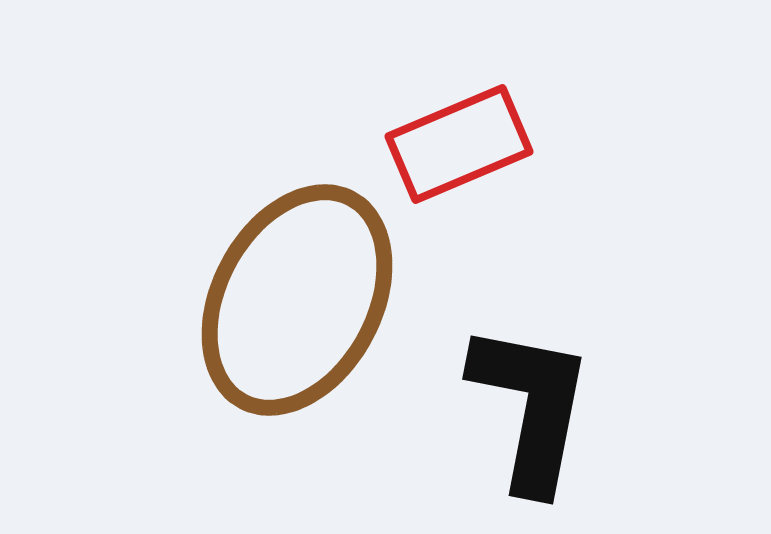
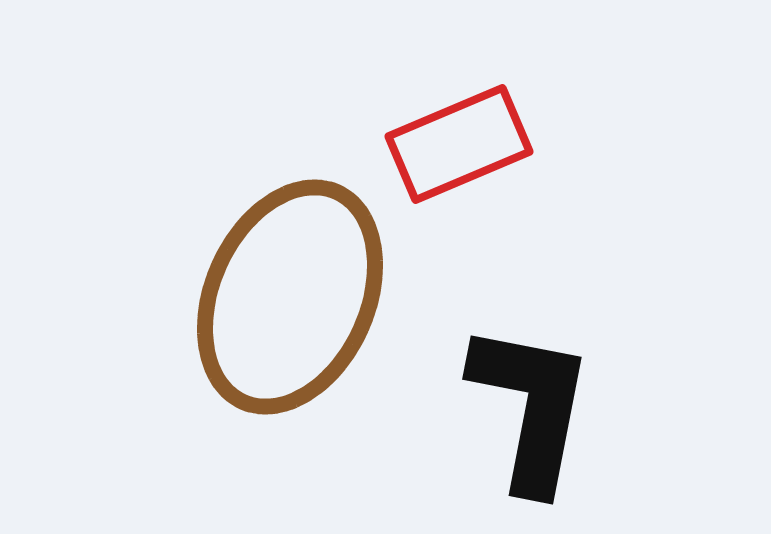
brown ellipse: moved 7 px left, 3 px up; rotated 4 degrees counterclockwise
